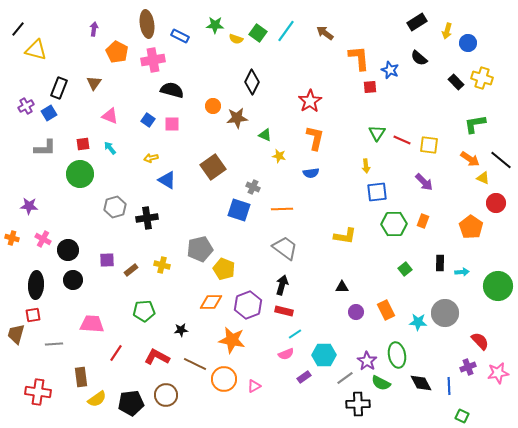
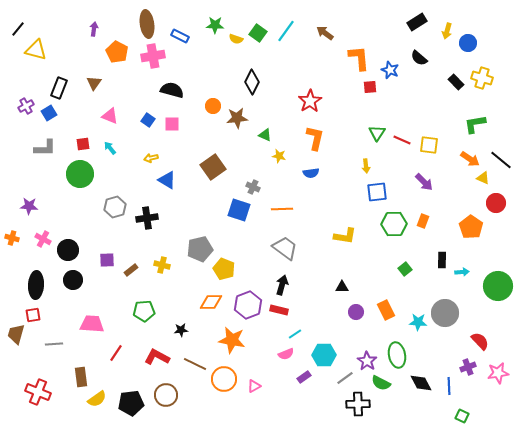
pink cross at (153, 60): moved 4 px up
black rectangle at (440, 263): moved 2 px right, 3 px up
red rectangle at (284, 311): moved 5 px left, 1 px up
red cross at (38, 392): rotated 15 degrees clockwise
